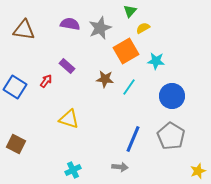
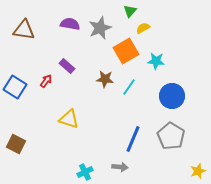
cyan cross: moved 12 px right, 2 px down
